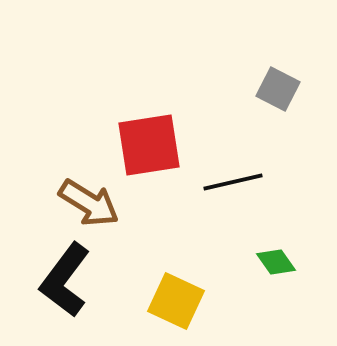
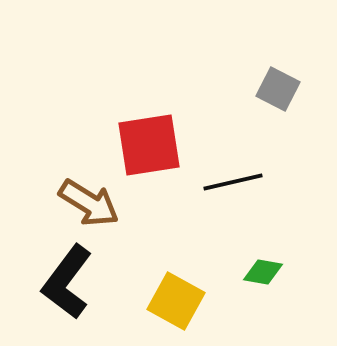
green diamond: moved 13 px left, 10 px down; rotated 45 degrees counterclockwise
black L-shape: moved 2 px right, 2 px down
yellow square: rotated 4 degrees clockwise
